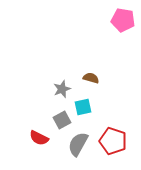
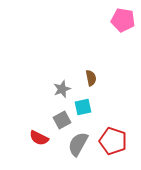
brown semicircle: rotated 63 degrees clockwise
